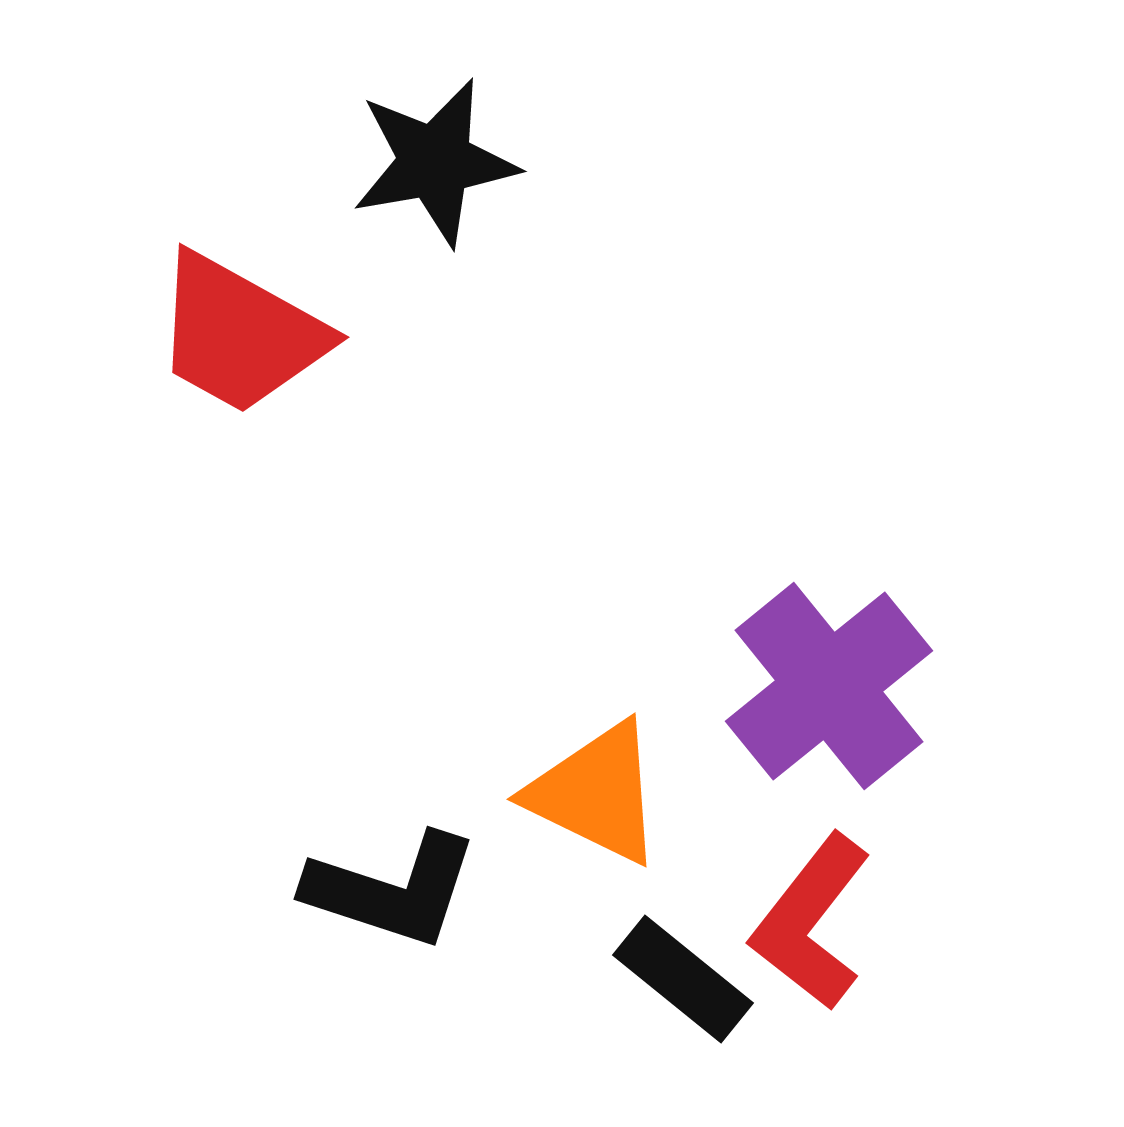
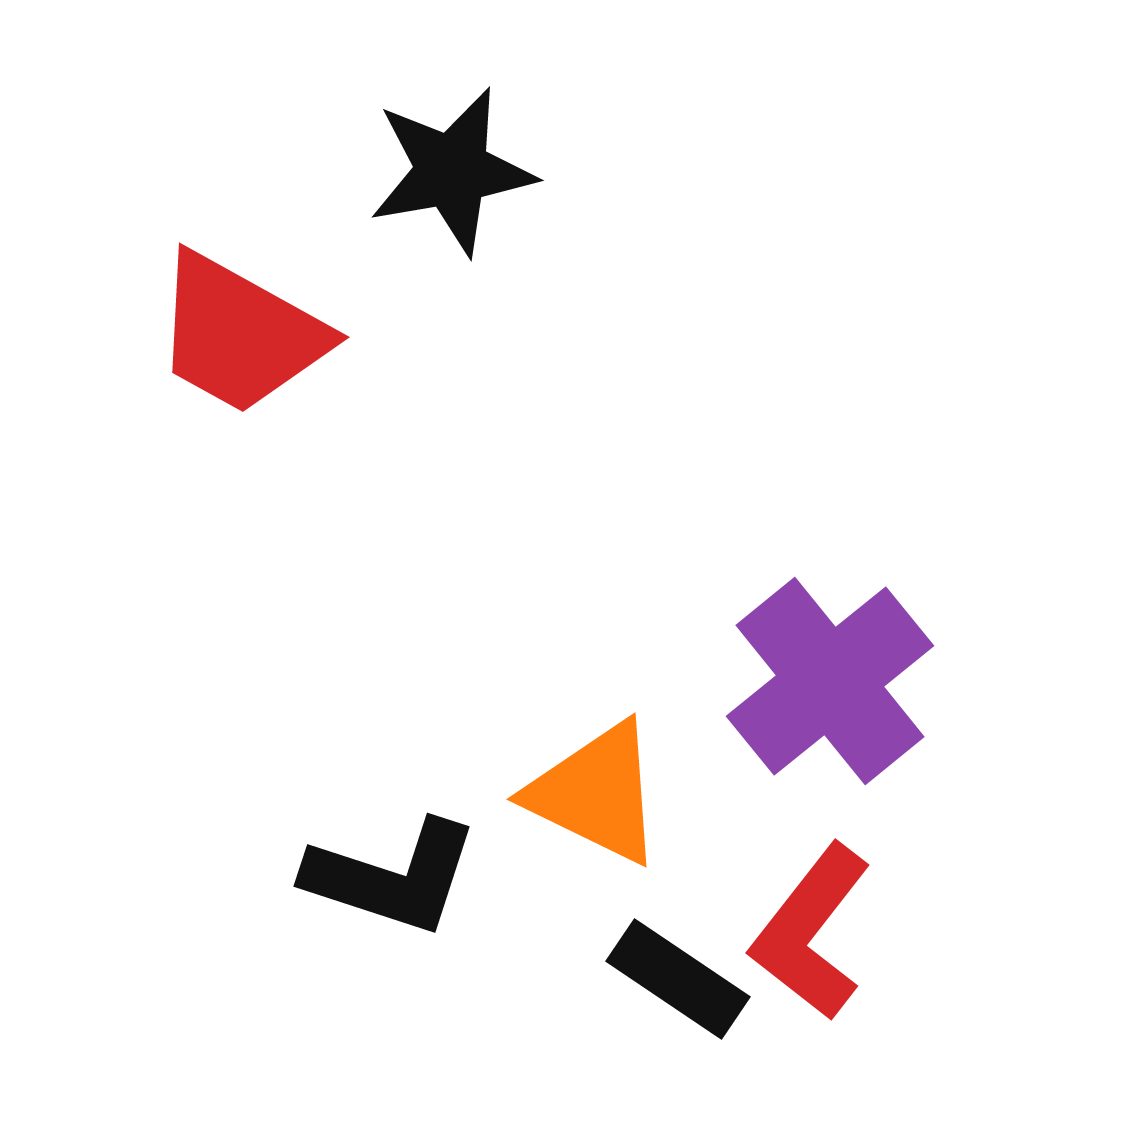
black star: moved 17 px right, 9 px down
purple cross: moved 1 px right, 5 px up
black L-shape: moved 13 px up
red L-shape: moved 10 px down
black rectangle: moved 5 px left; rotated 5 degrees counterclockwise
